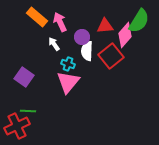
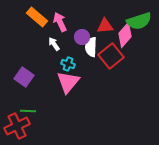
green semicircle: rotated 40 degrees clockwise
white semicircle: moved 4 px right, 4 px up
